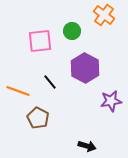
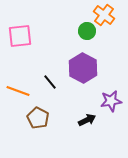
green circle: moved 15 px right
pink square: moved 20 px left, 5 px up
purple hexagon: moved 2 px left
black arrow: moved 26 px up; rotated 42 degrees counterclockwise
